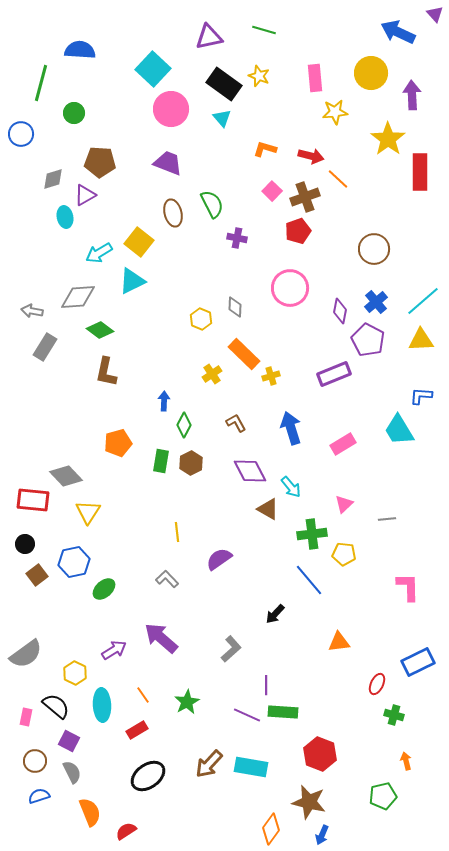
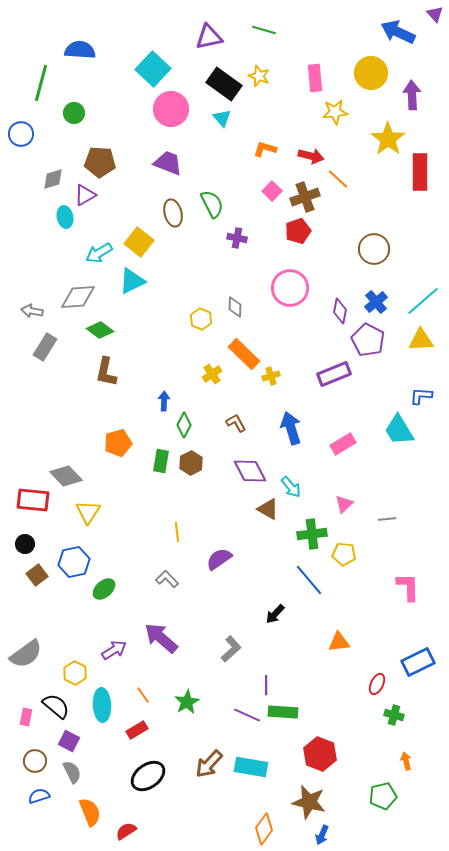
orange diamond at (271, 829): moved 7 px left
